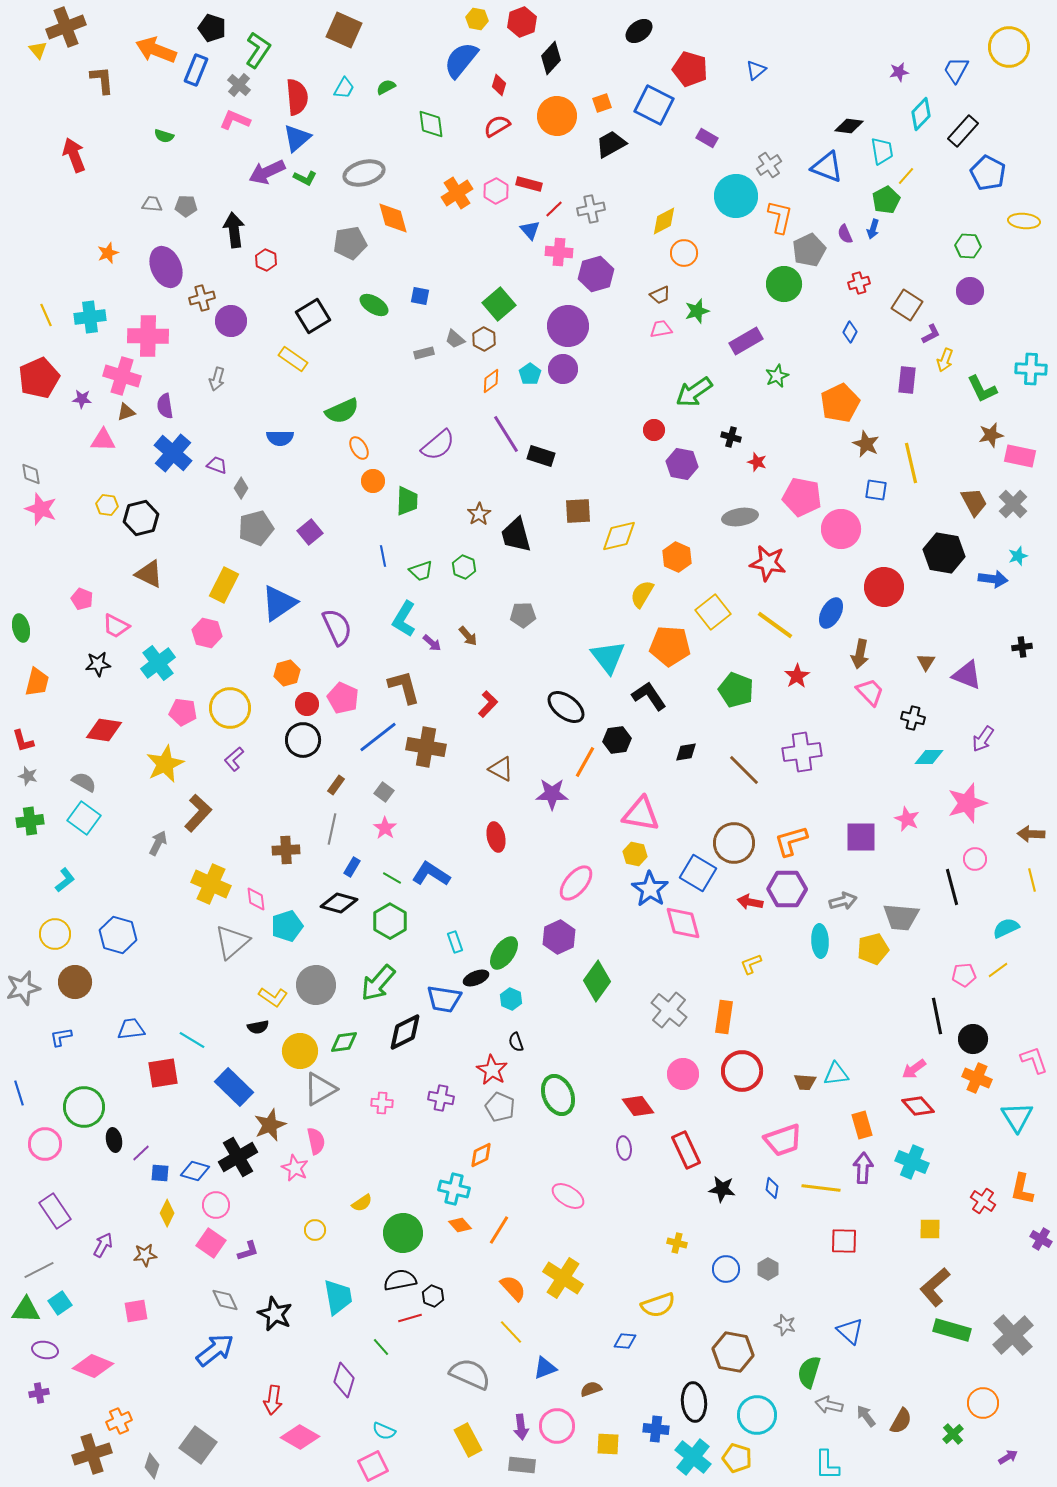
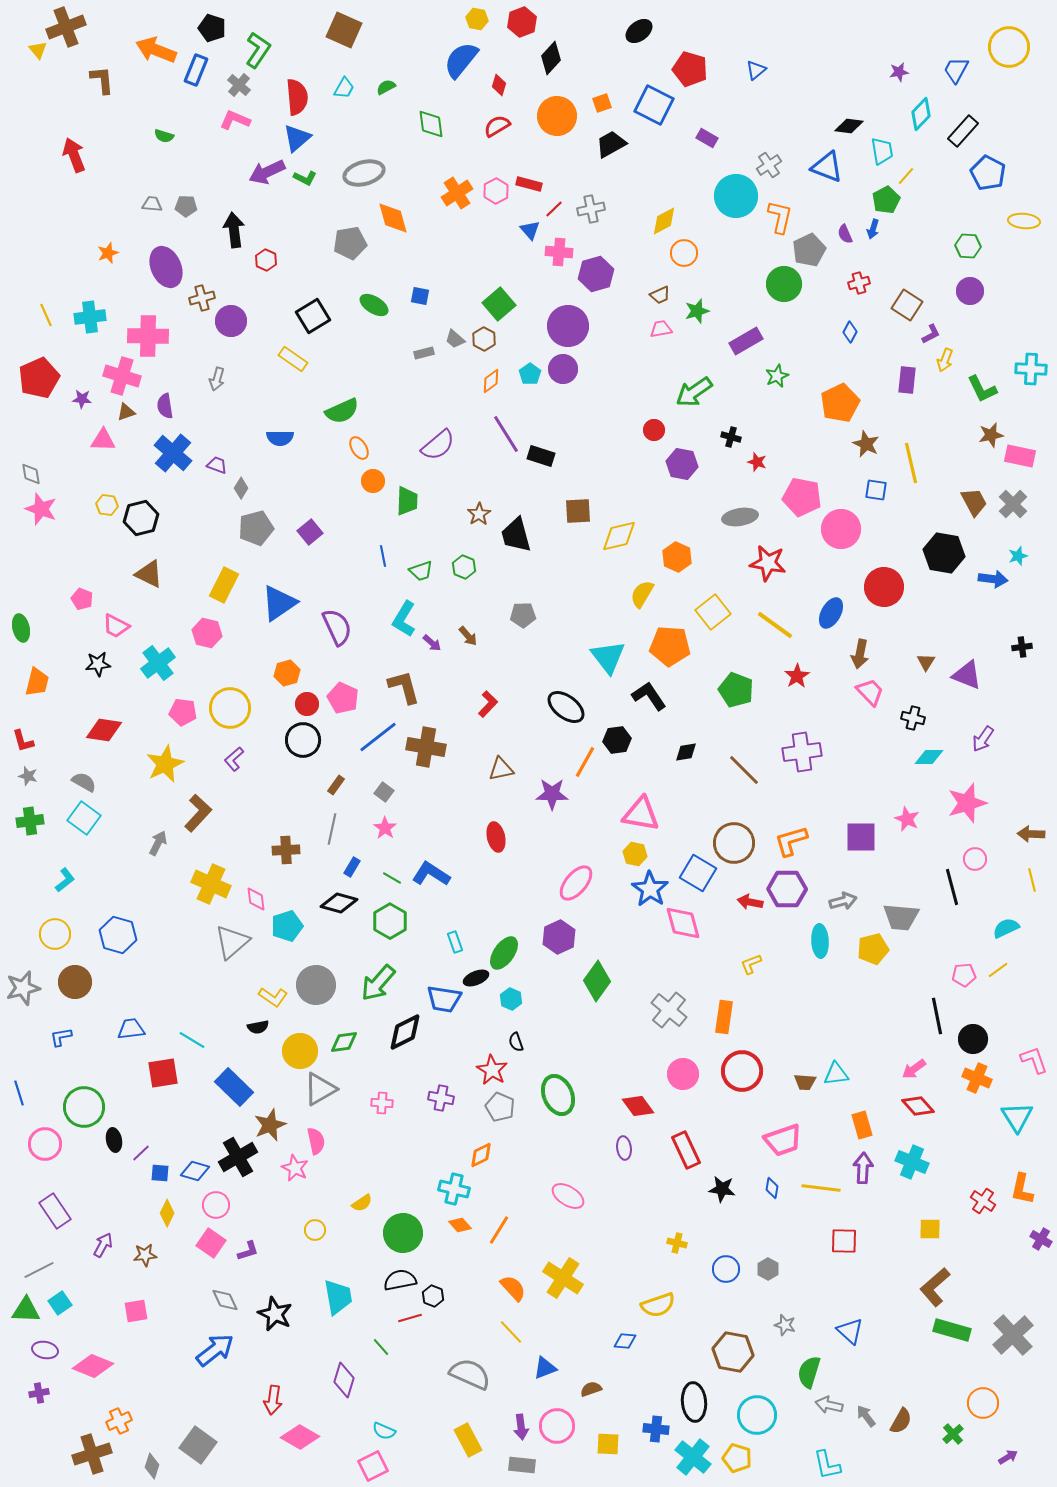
brown triangle at (501, 769): rotated 40 degrees counterclockwise
cyan L-shape at (827, 1465): rotated 12 degrees counterclockwise
